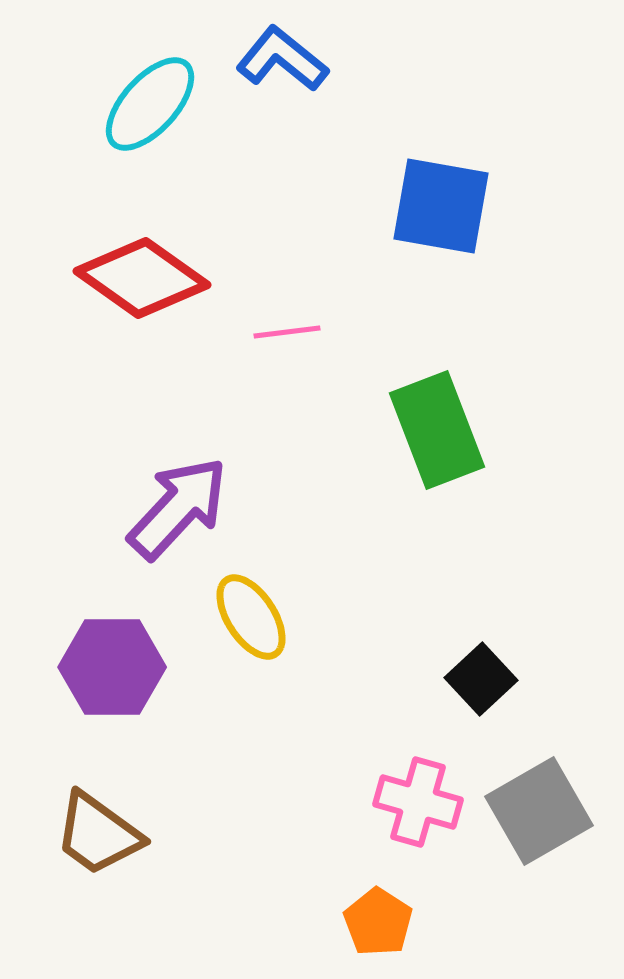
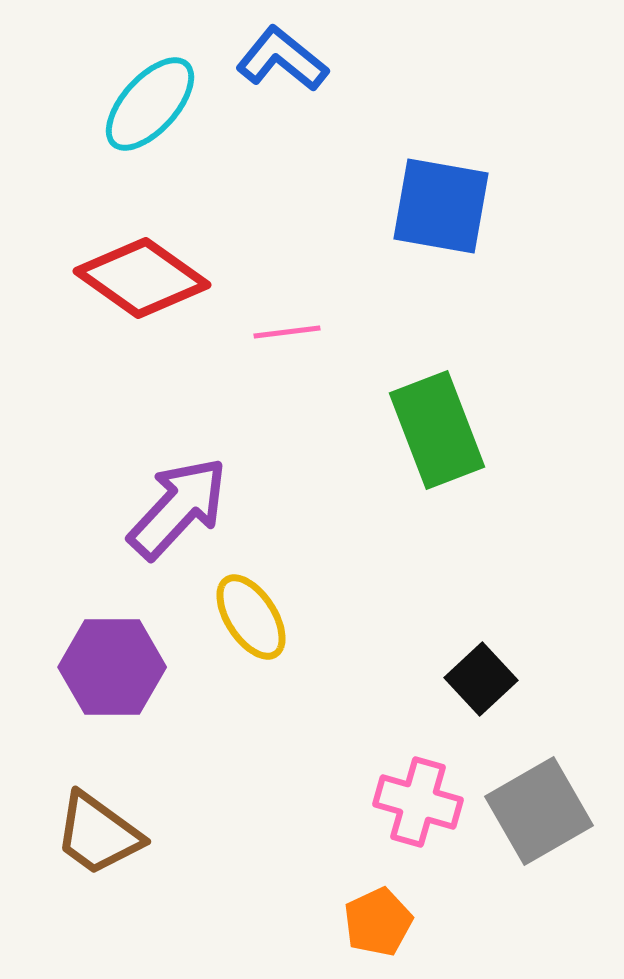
orange pentagon: rotated 14 degrees clockwise
